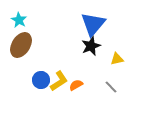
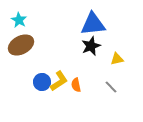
blue triangle: rotated 44 degrees clockwise
brown ellipse: rotated 30 degrees clockwise
blue circle: moved 1 px right, 2 px down
orange semicircle: rotated 72 degrees counterclockwise
